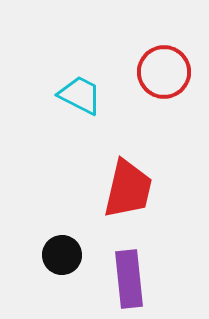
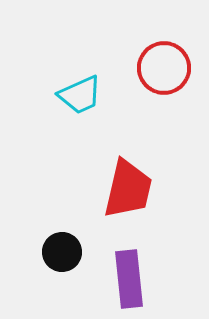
red circle: moved 4 px up
cyan trapezoid: rotated 129 degrees clockwise
black circle: moved 3 px up
